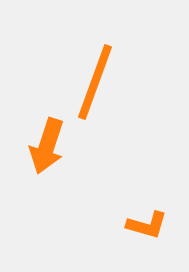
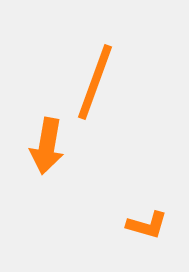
orange arrow: rotated 8 degrees counterclockwise
